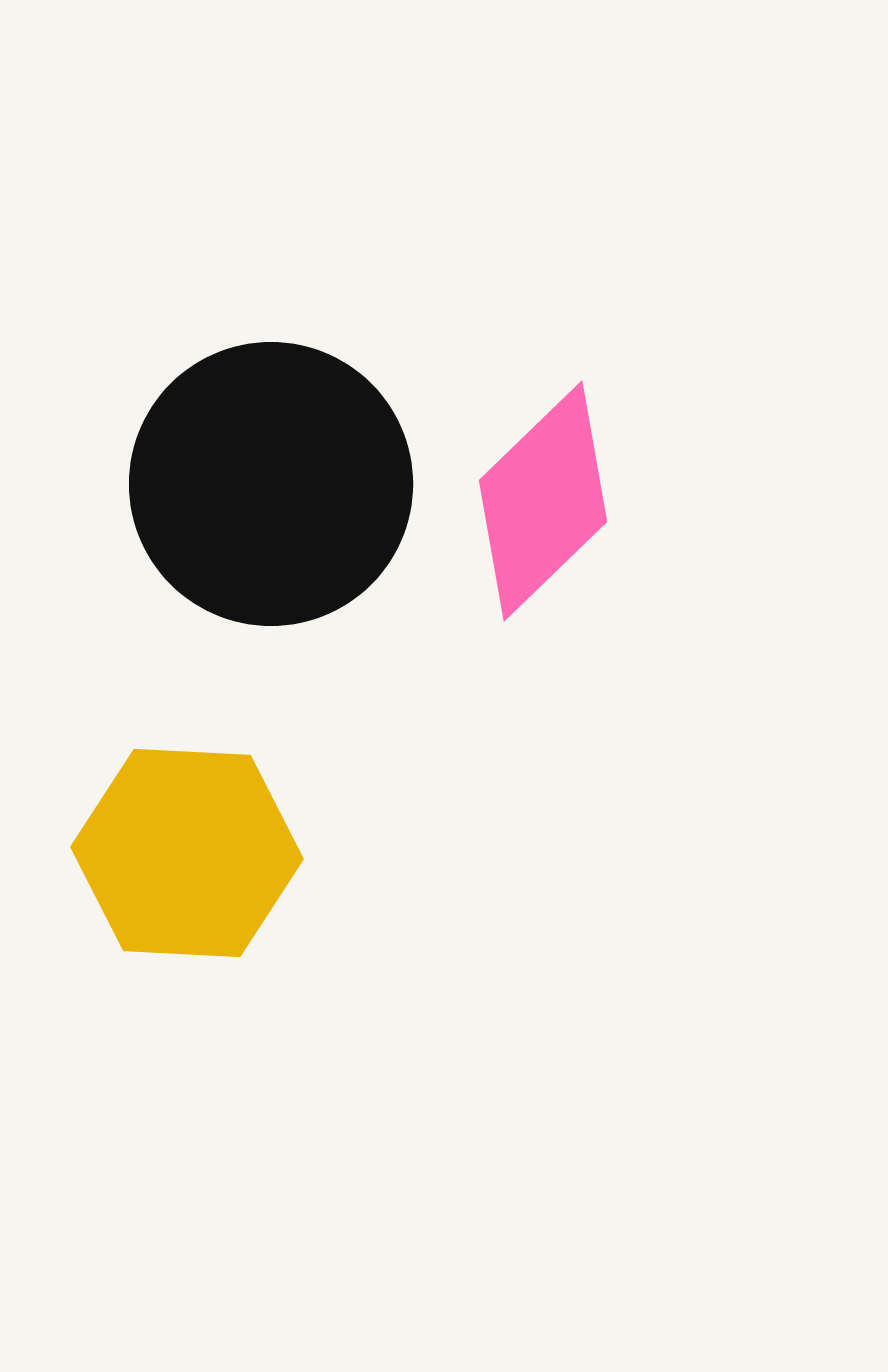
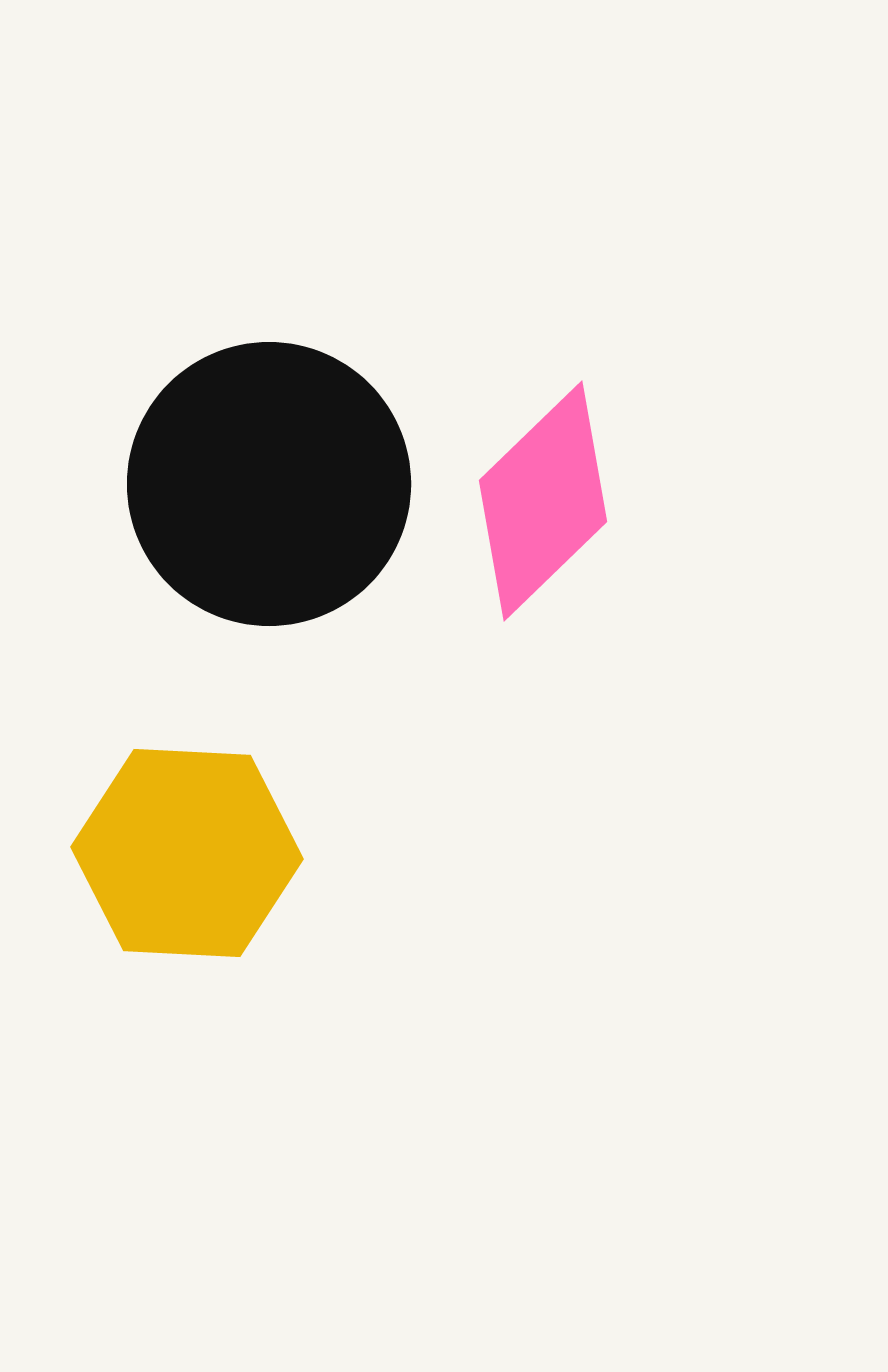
black circle: moved 2 px left
